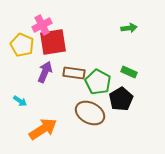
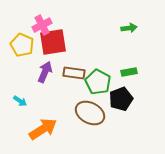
green rectangle: rotated 35 degrees counterclockwise
black pentagon: rotated 10 degrees clockwise
